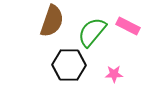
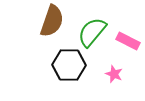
pink rectangle: moved 15 px down
pink star: rotated 24 degrees clockwise
